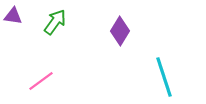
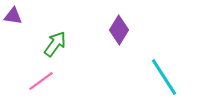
green arrow: moved 22 px down
purple diamond: moved 1 px left, 1 px up
cyan line: rotated 15 degrees counterclockwise
